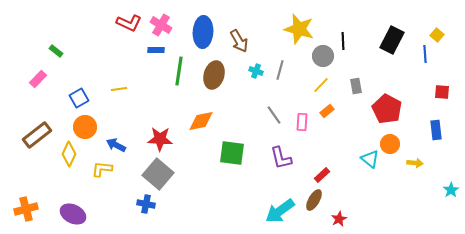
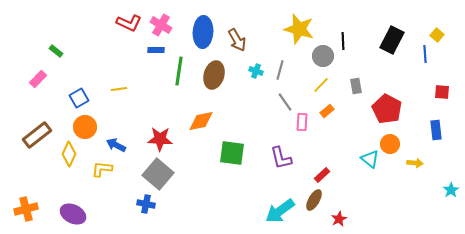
brown arrow at (239, 41): moved 2 px left, 1 px up
gray line at (274, 115): moved 11 px right, 13 px up
